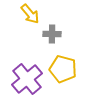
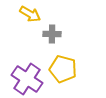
yellow arrow: rotated 20 degrees counterclockwise
purple cross: rotated 16 degrees counterclockwise
